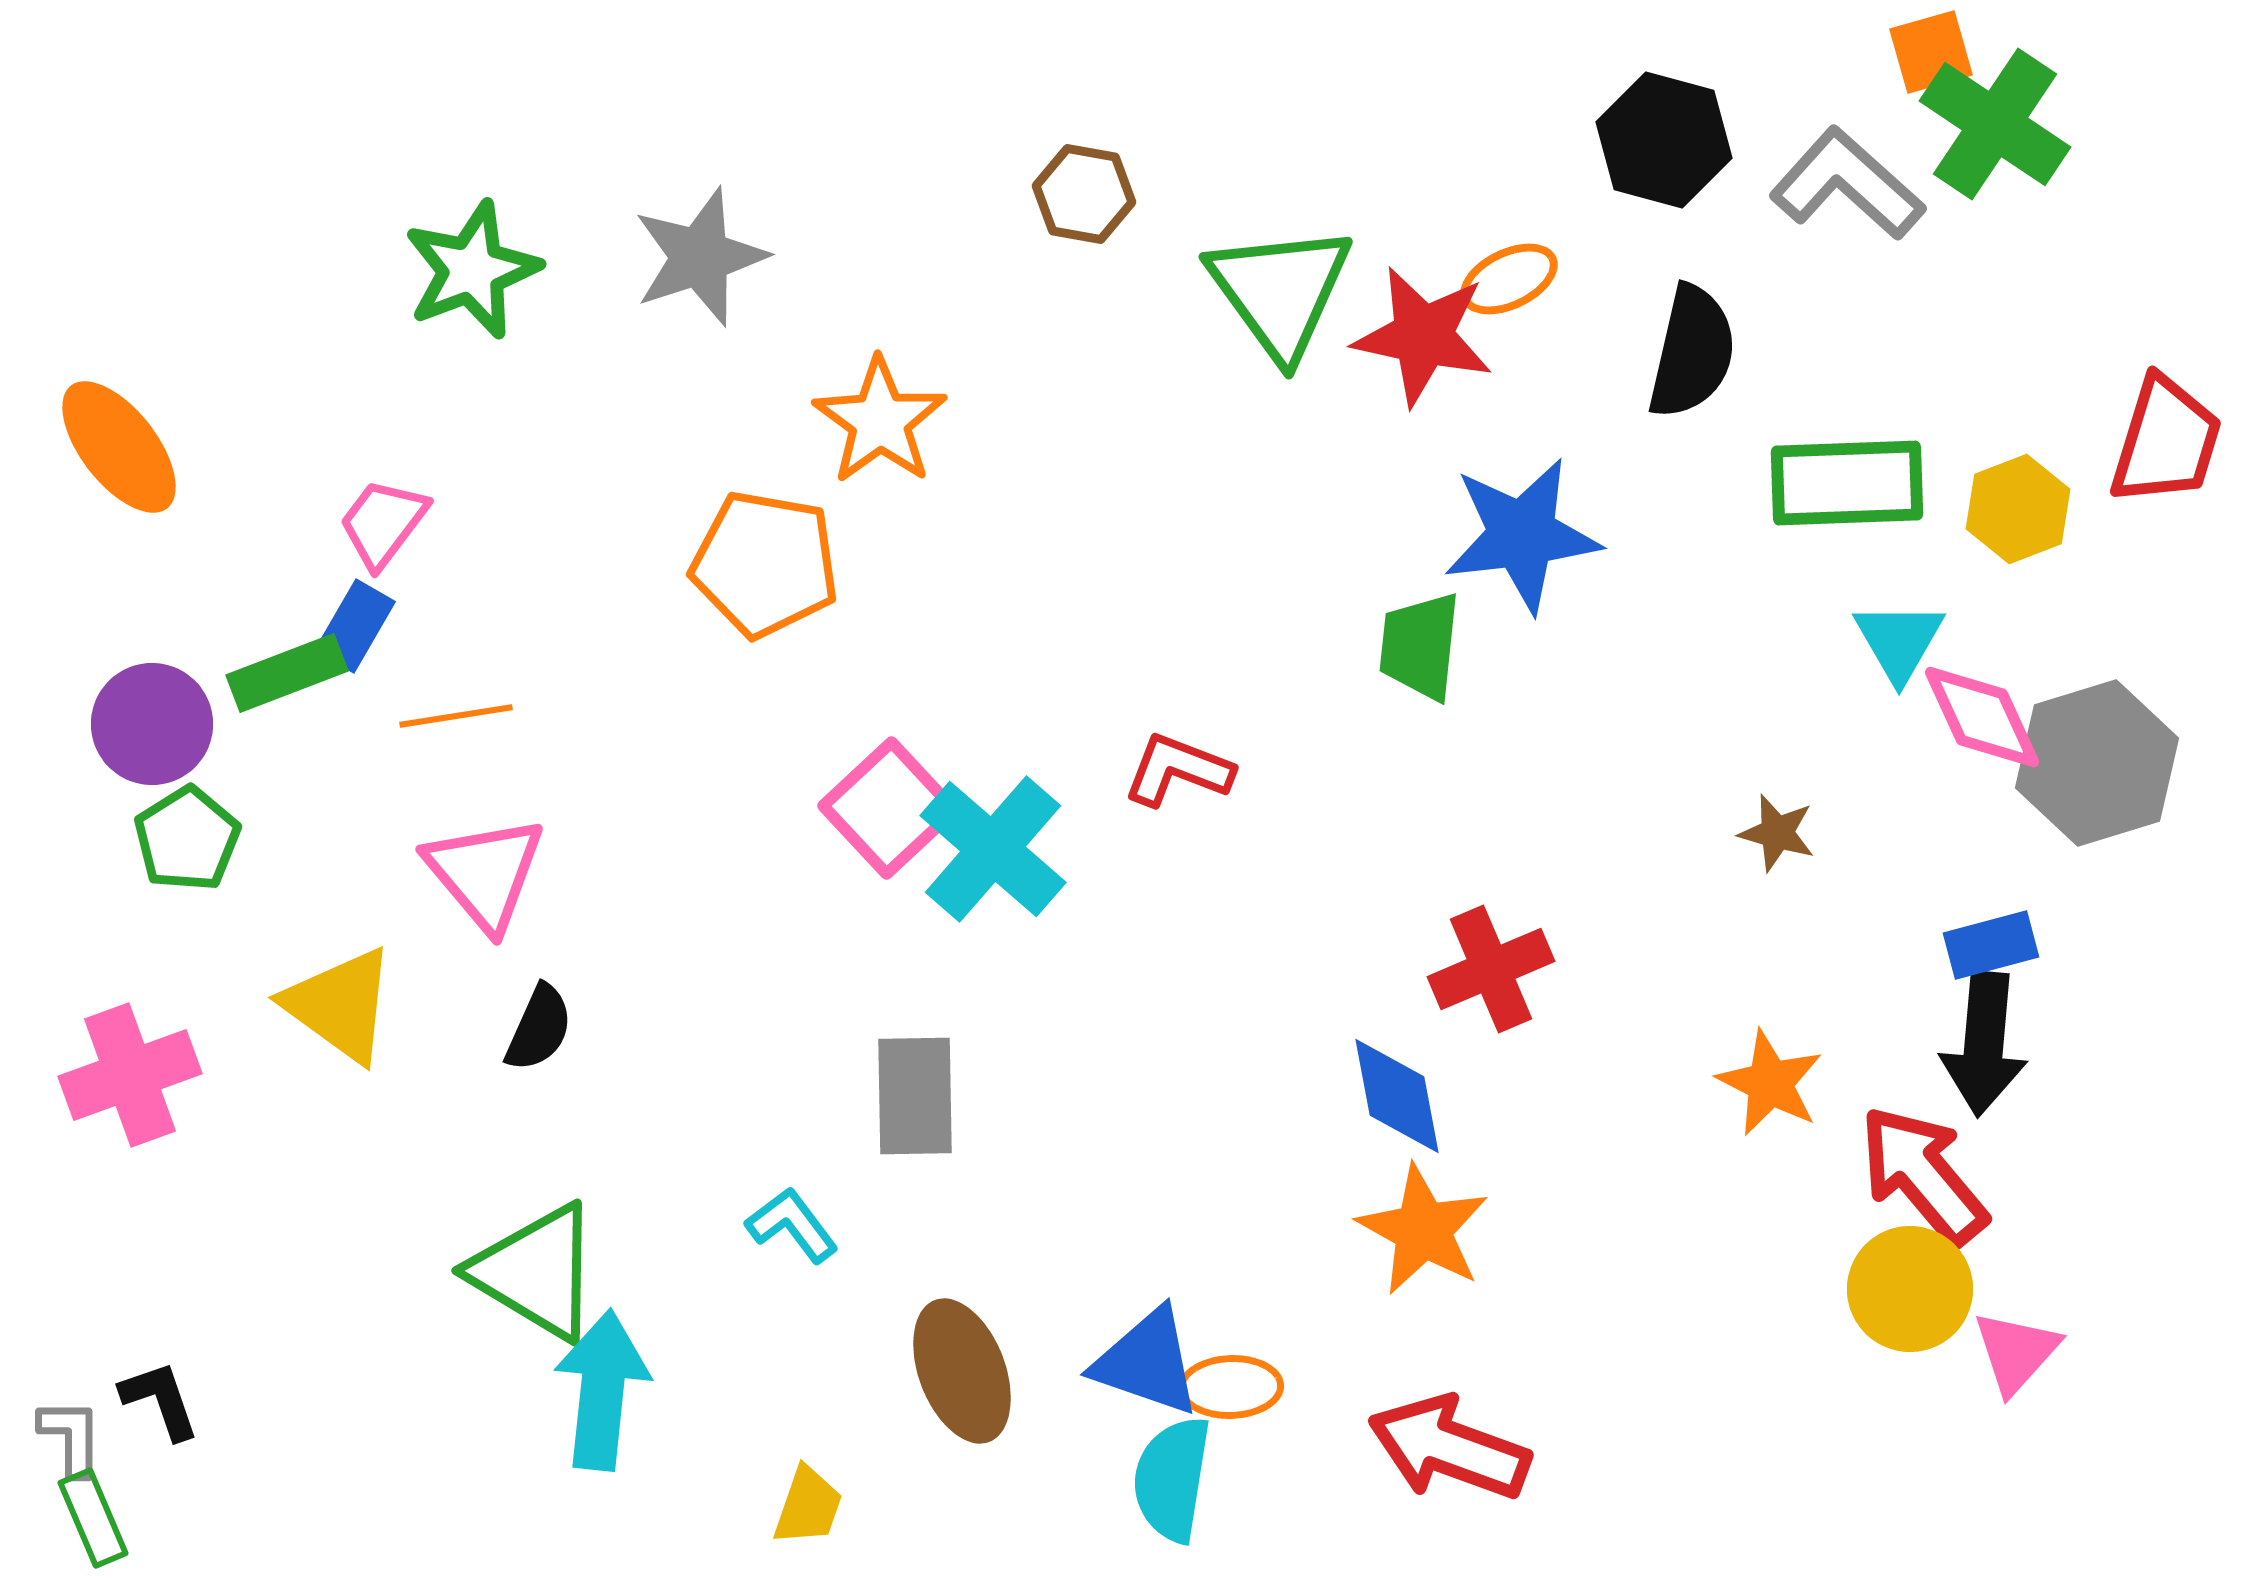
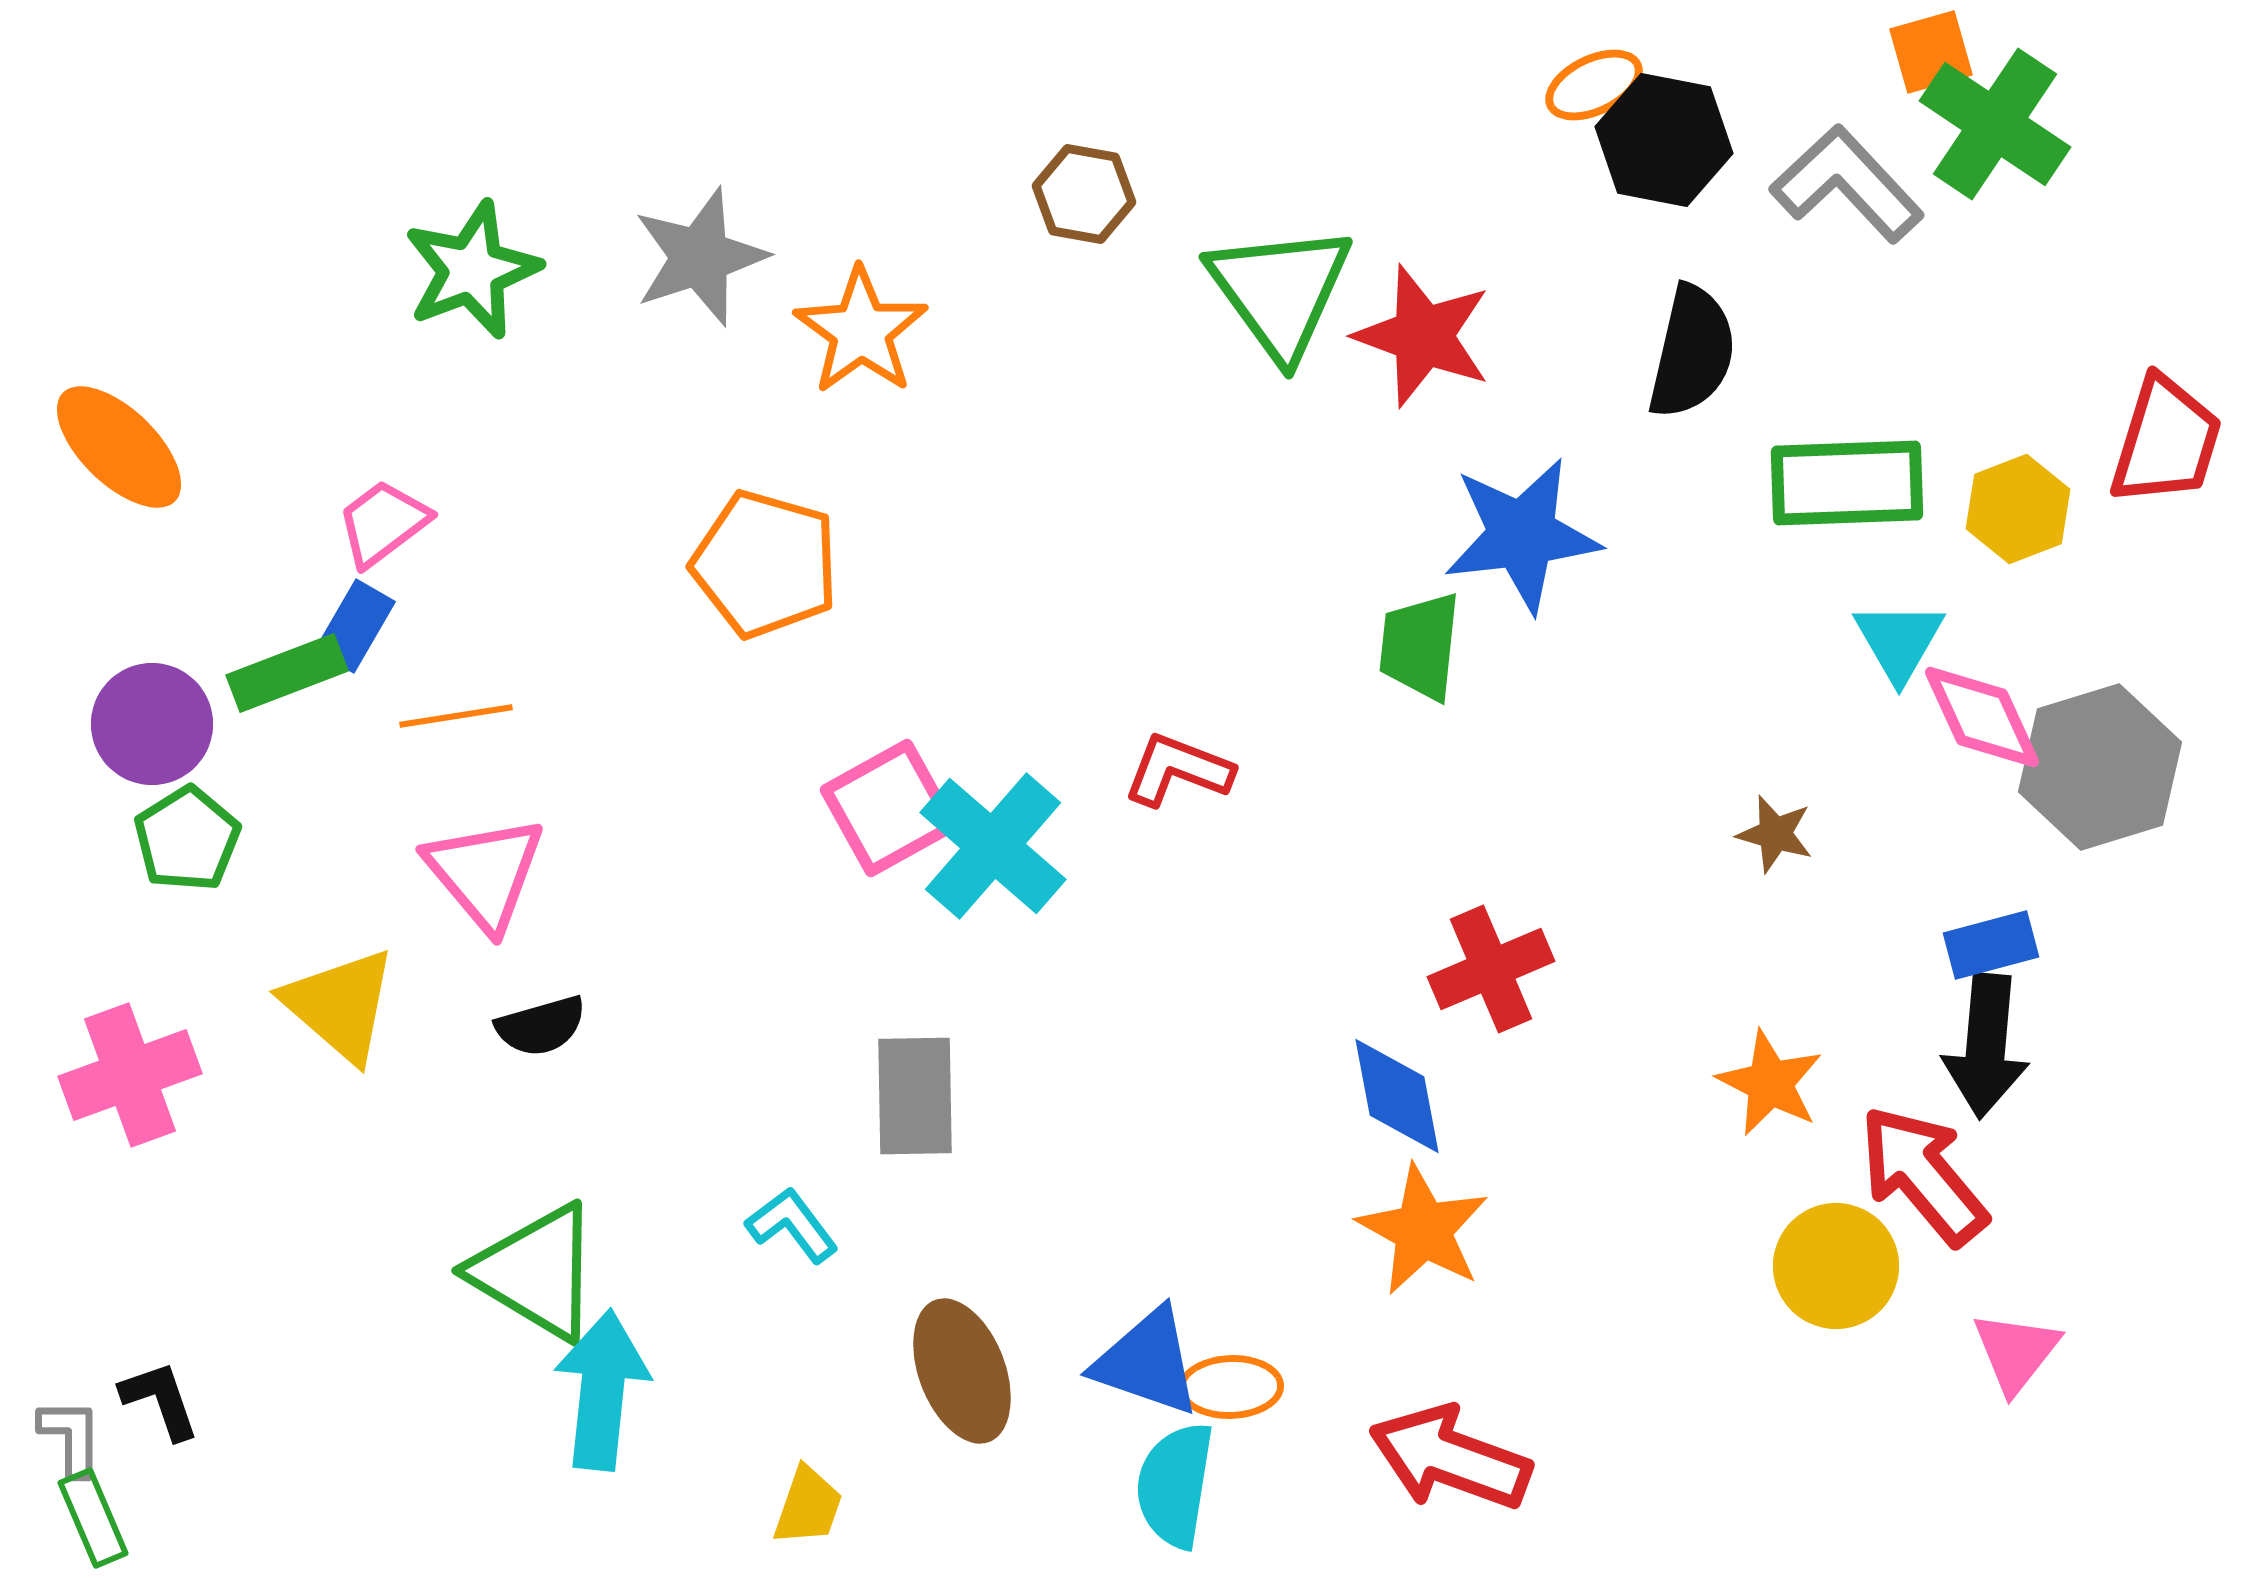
black hexagon at (1664, 140): rotated 4 degrees counterclockwise
gray L-shape at (1847, 184): rotated 5 degrees clockwise
orange ellipse at (1509, 279): moved 85 px right, 194 px up
red star at (1423, 336): rotated 8 degrees clockwise
orange star at (880, 421): moved 19 px left, 90 px up
orange ellipse at (119, 447): rotated 8 degrees counterclockwise
pink trapezoid at (383, 523): rotated 16 degrees clockwise
orange pentagon at (765, 564): rotated 6 degrees clockwise
gray hexagon at (2097, 763): moved 3 px right, 4 px down
pink square at (889, 808): rotated 14 degrees clockwise
brown star at (1777, 833): moved 2 px left, 1 px down
cyan cross at (993, 849): moved 3 px up
yellow triangle at (340, 1005): rotated 5 degrees clockwise
black semicircle at (539, 1028): moved 2 px right, 2 px up; rotated 50 degrees clockwise
black arrow at (1984, 1044): moved 2 px right, 2 px down
yellow circle at (1910, 1289): moved 74 px left, 23 px up
pink triangle at (2016, 1352): rotated 4 degrees counterclockwise
red arrow at (1449, 1448): moved 1 px right, 10 px down
cyan semicircle at (1172, 1479): moved 3 px right, 6 px down
